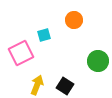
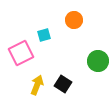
black square: moved 2 px left, 2 px up
